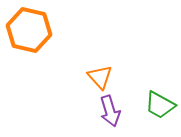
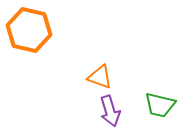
orange triangle: rotated 28 degrees counterclockwise
green trapezoid: rotated 16 degrees counterclockwise
